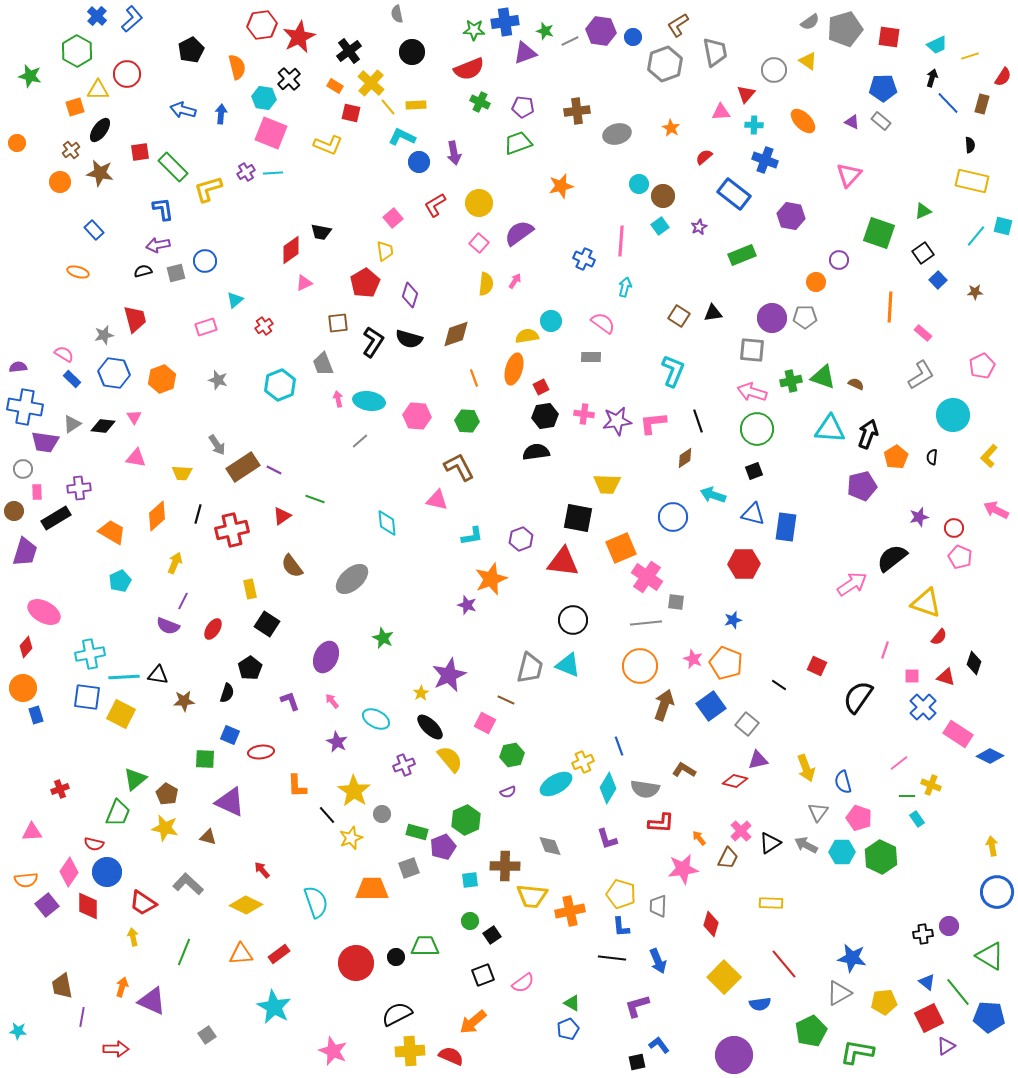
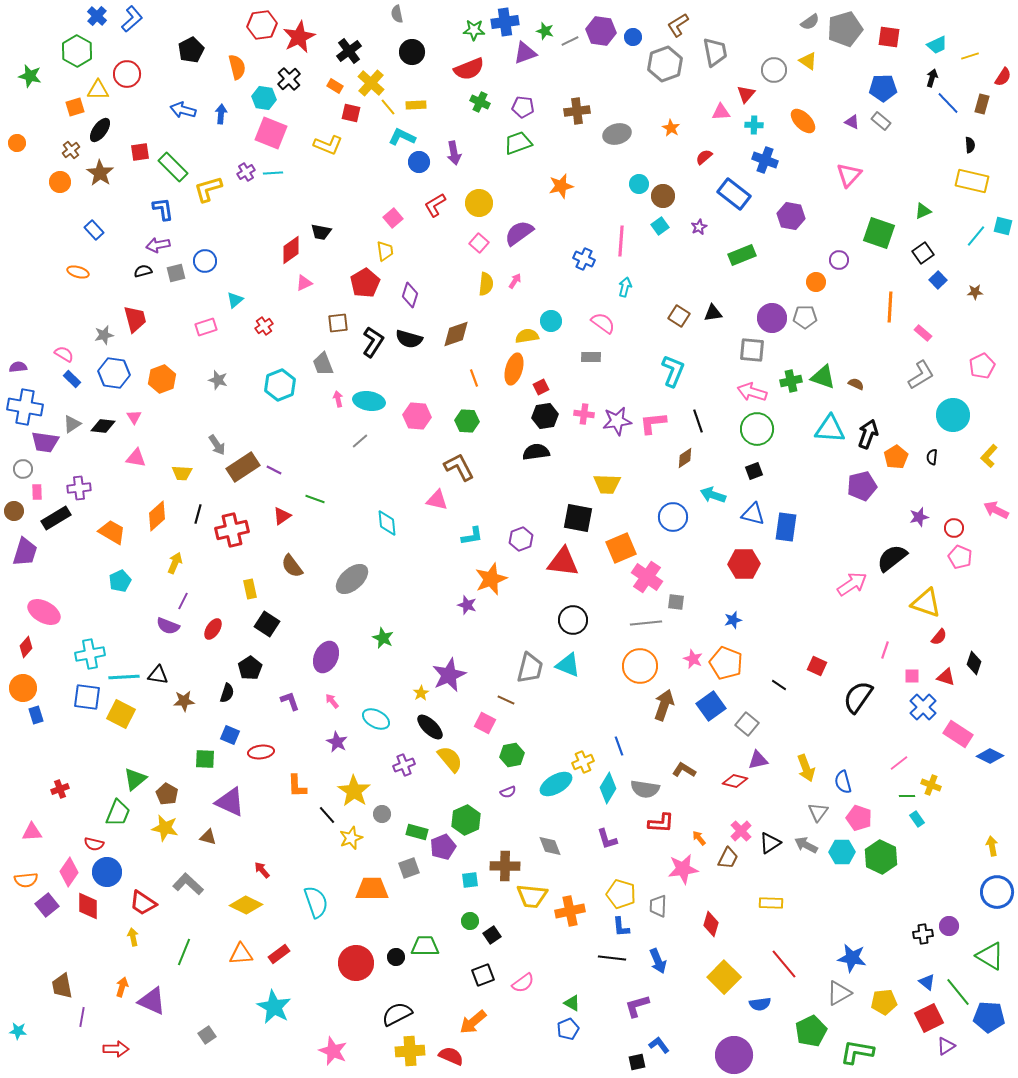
brown star at (100, 173): rotated 24 degrees clockwise
